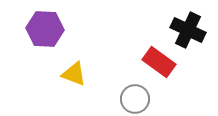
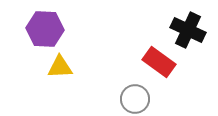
yellow triangle: moved 14 px left, 7 px up; rotated 24 degrees counterclockwise
